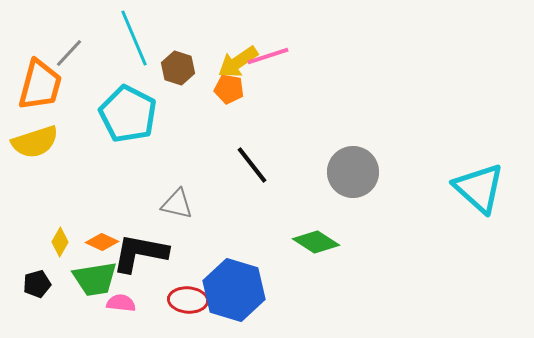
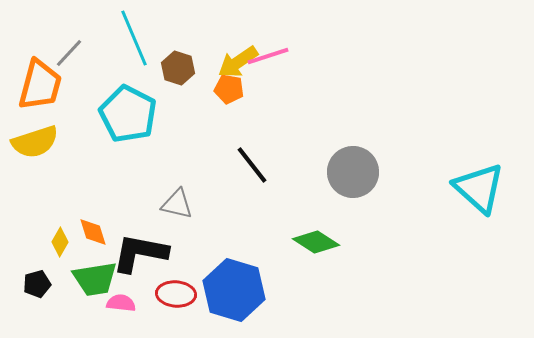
orange diamond: moved 9 px left, 10 px up; rotated 48 degrees clockwise
red ellipse: moved 12 px left, 6 px up
